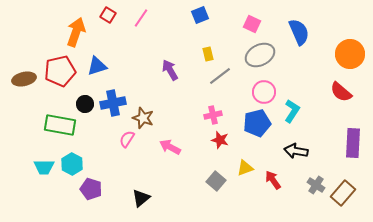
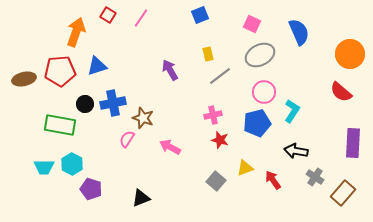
red pentagon: rotated 8 degrees clockwise
gray cross: moved 1 px left, 8 px up
black triangle: rotated 18 degrees clockwise
